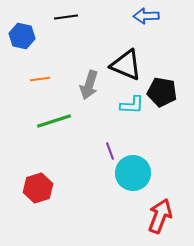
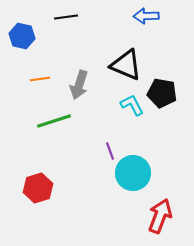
gray arrow: moved 10 px left
black pentagon: moved 1 px down
cyan L-shape: rotated 120 degrees counterclockwise
